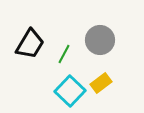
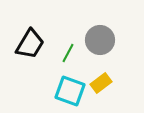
green line: moved 4 px right, 1 px up
cyan square: rotated 24 degrees counterclockwise
